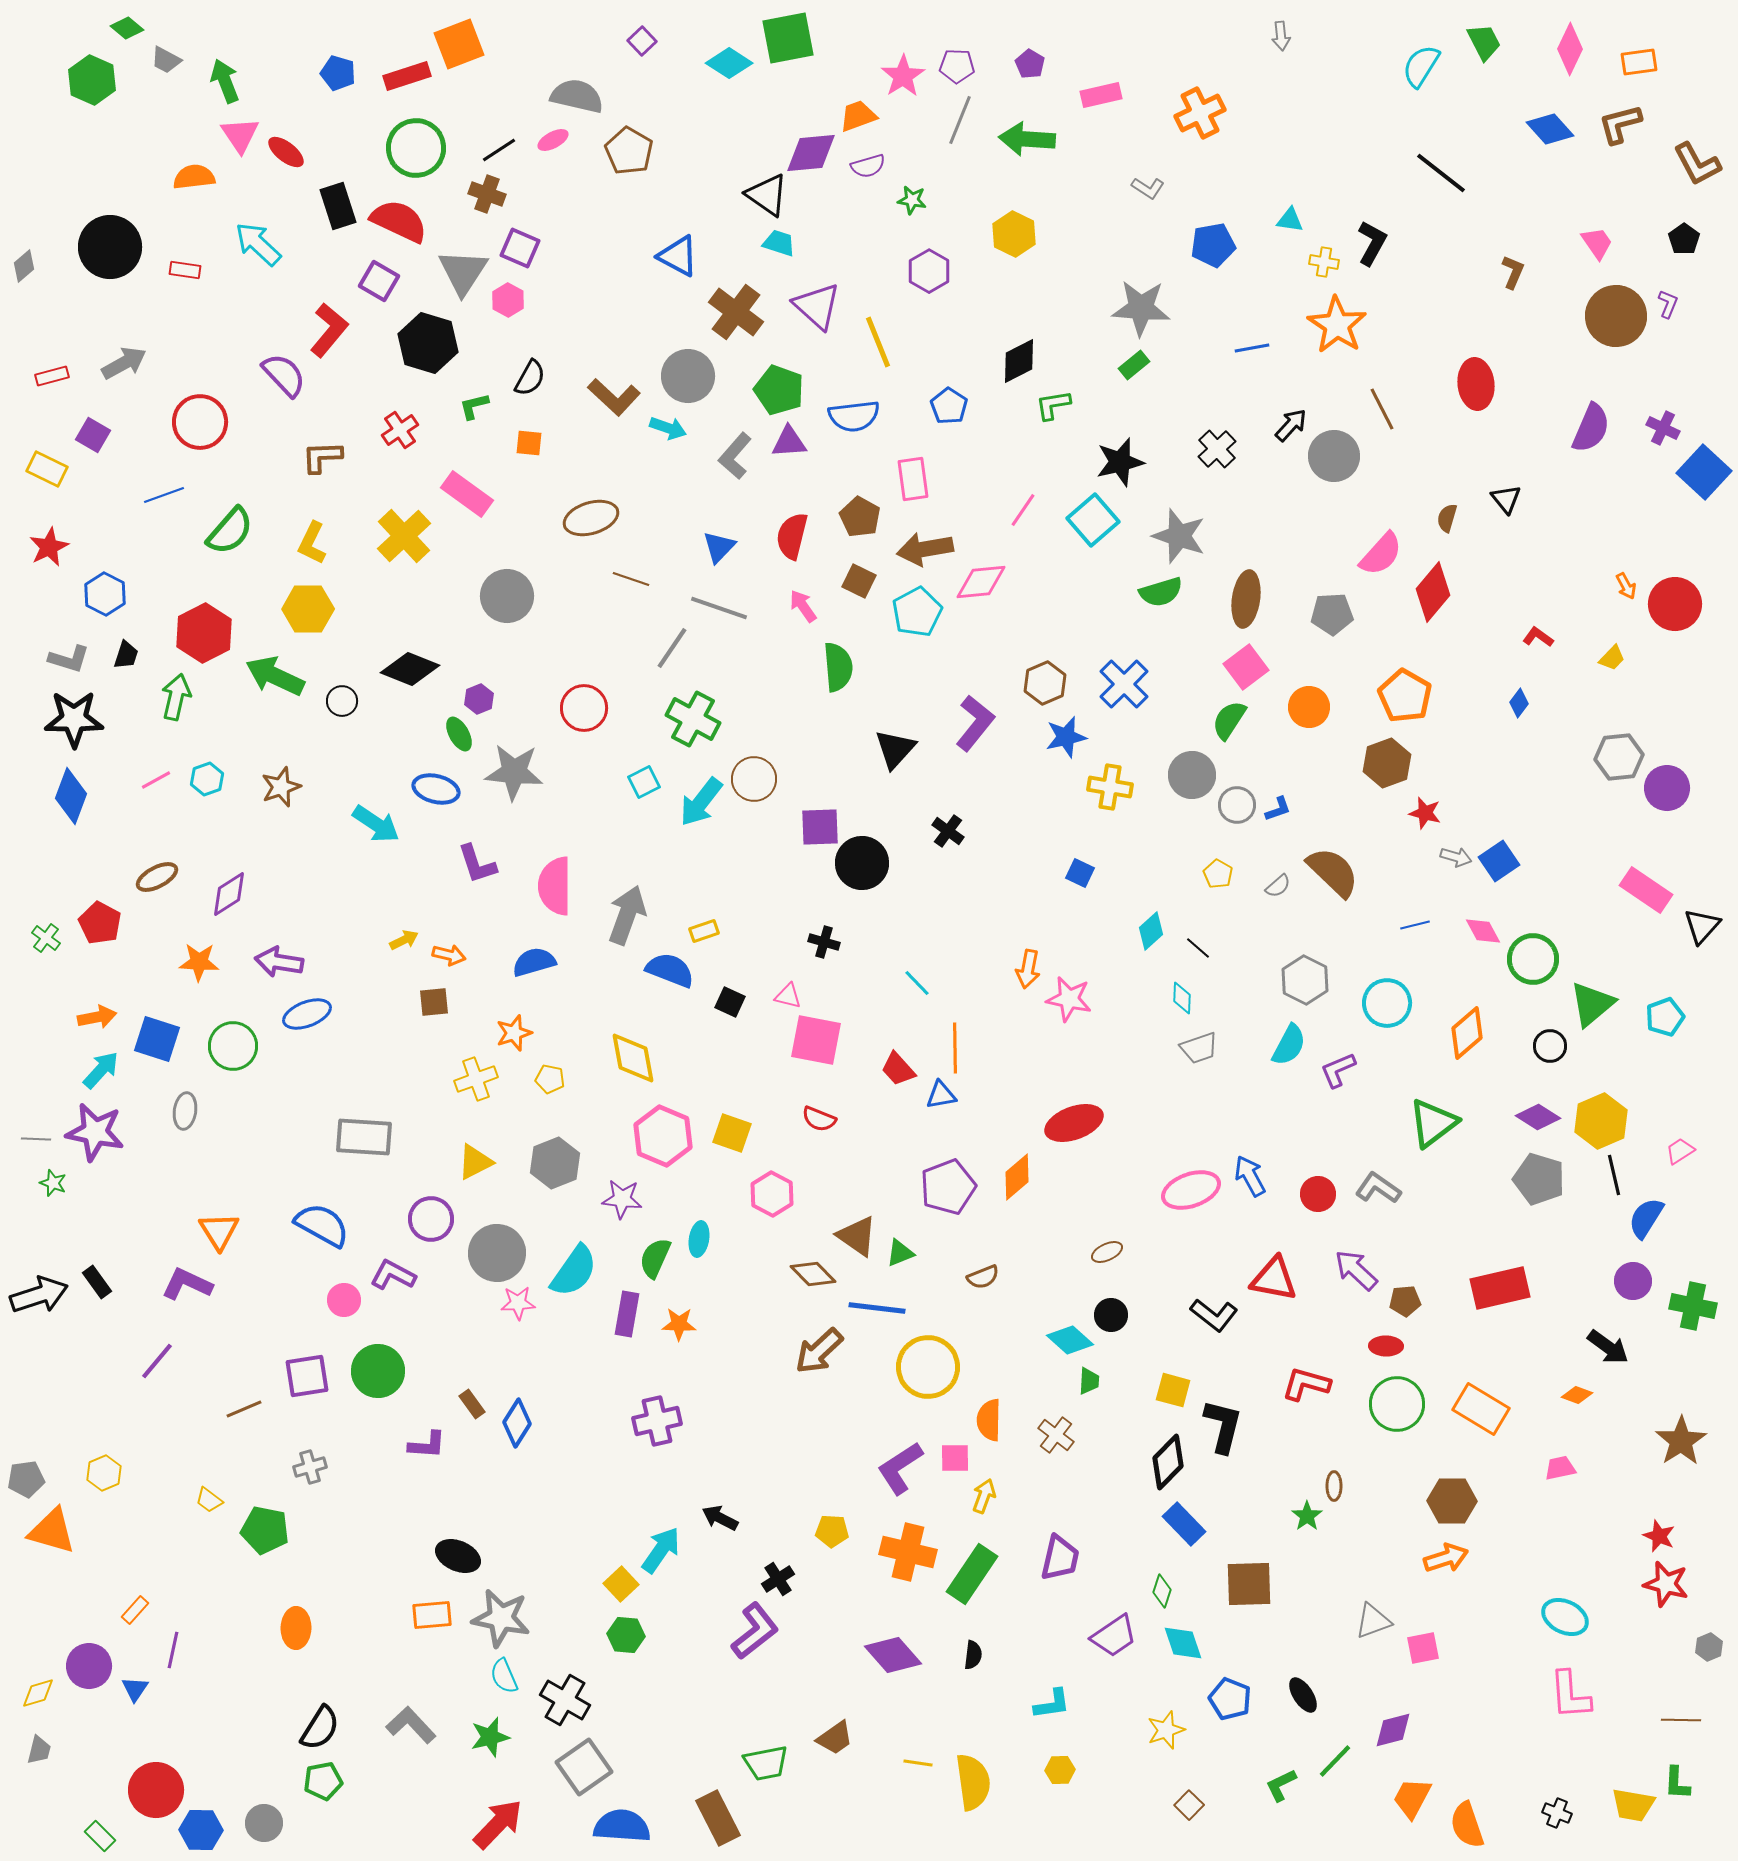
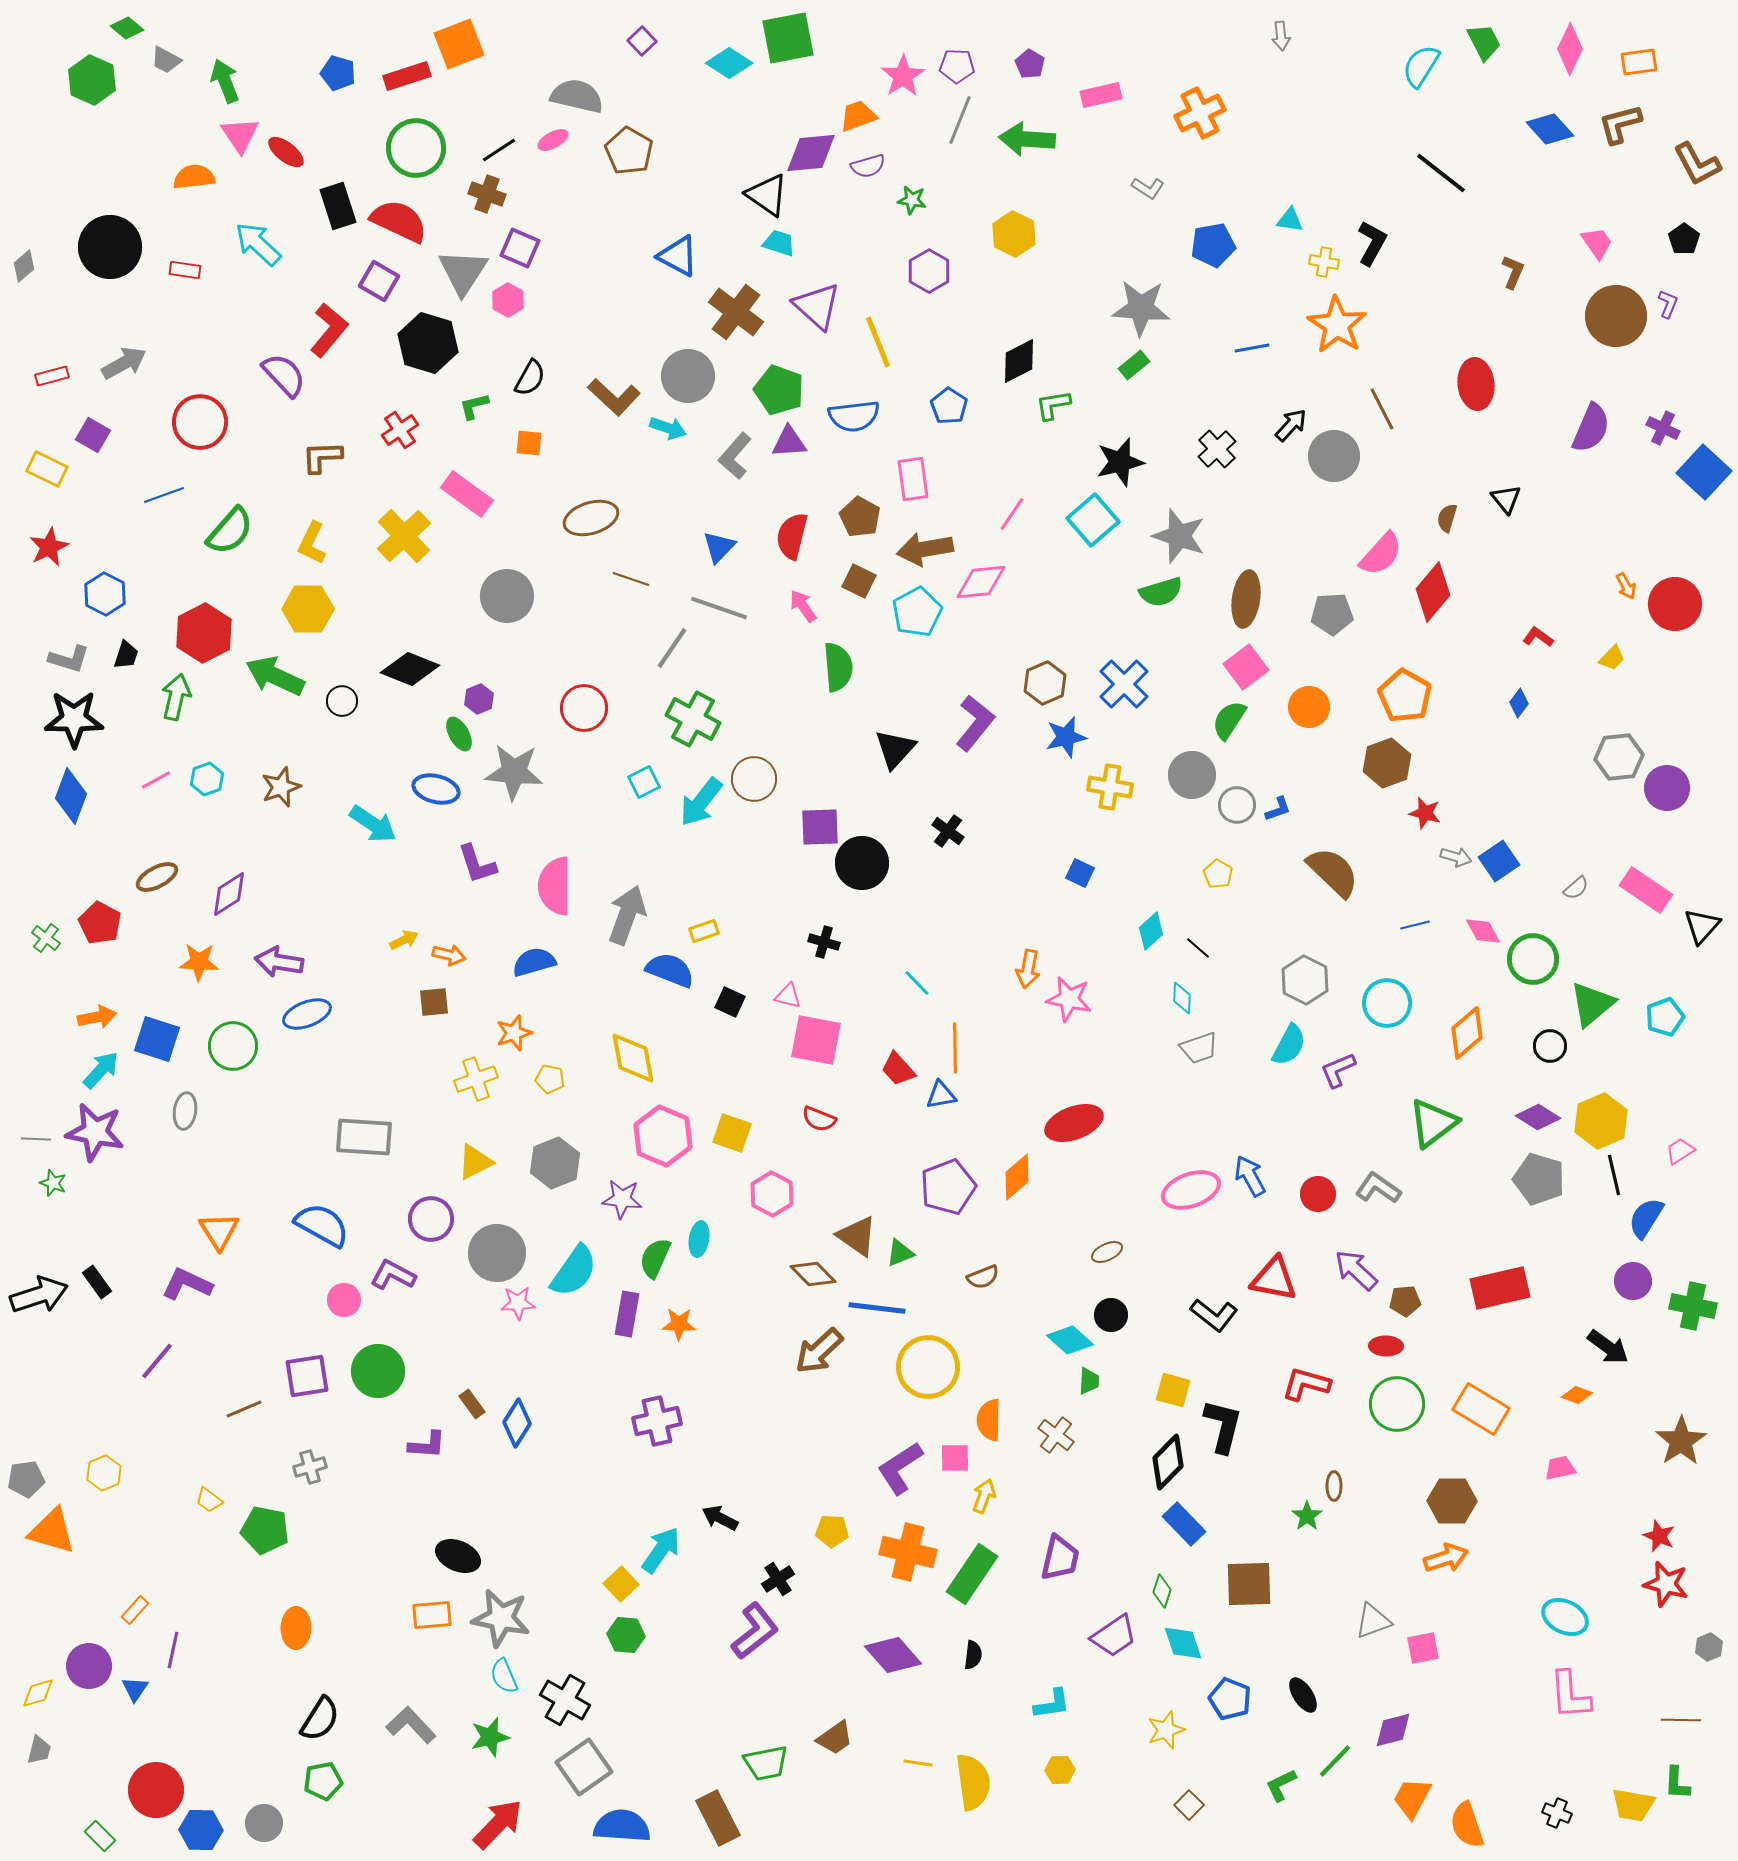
pink line at (1023, 510): moved 11 px left, 4 px down
cyan arrow at (376, 824): moved 3 px left
gray semicircle at (1278, 886): moved 298 px right, 2 px down
black semicircle at (320, 1728): moved 9 px up
